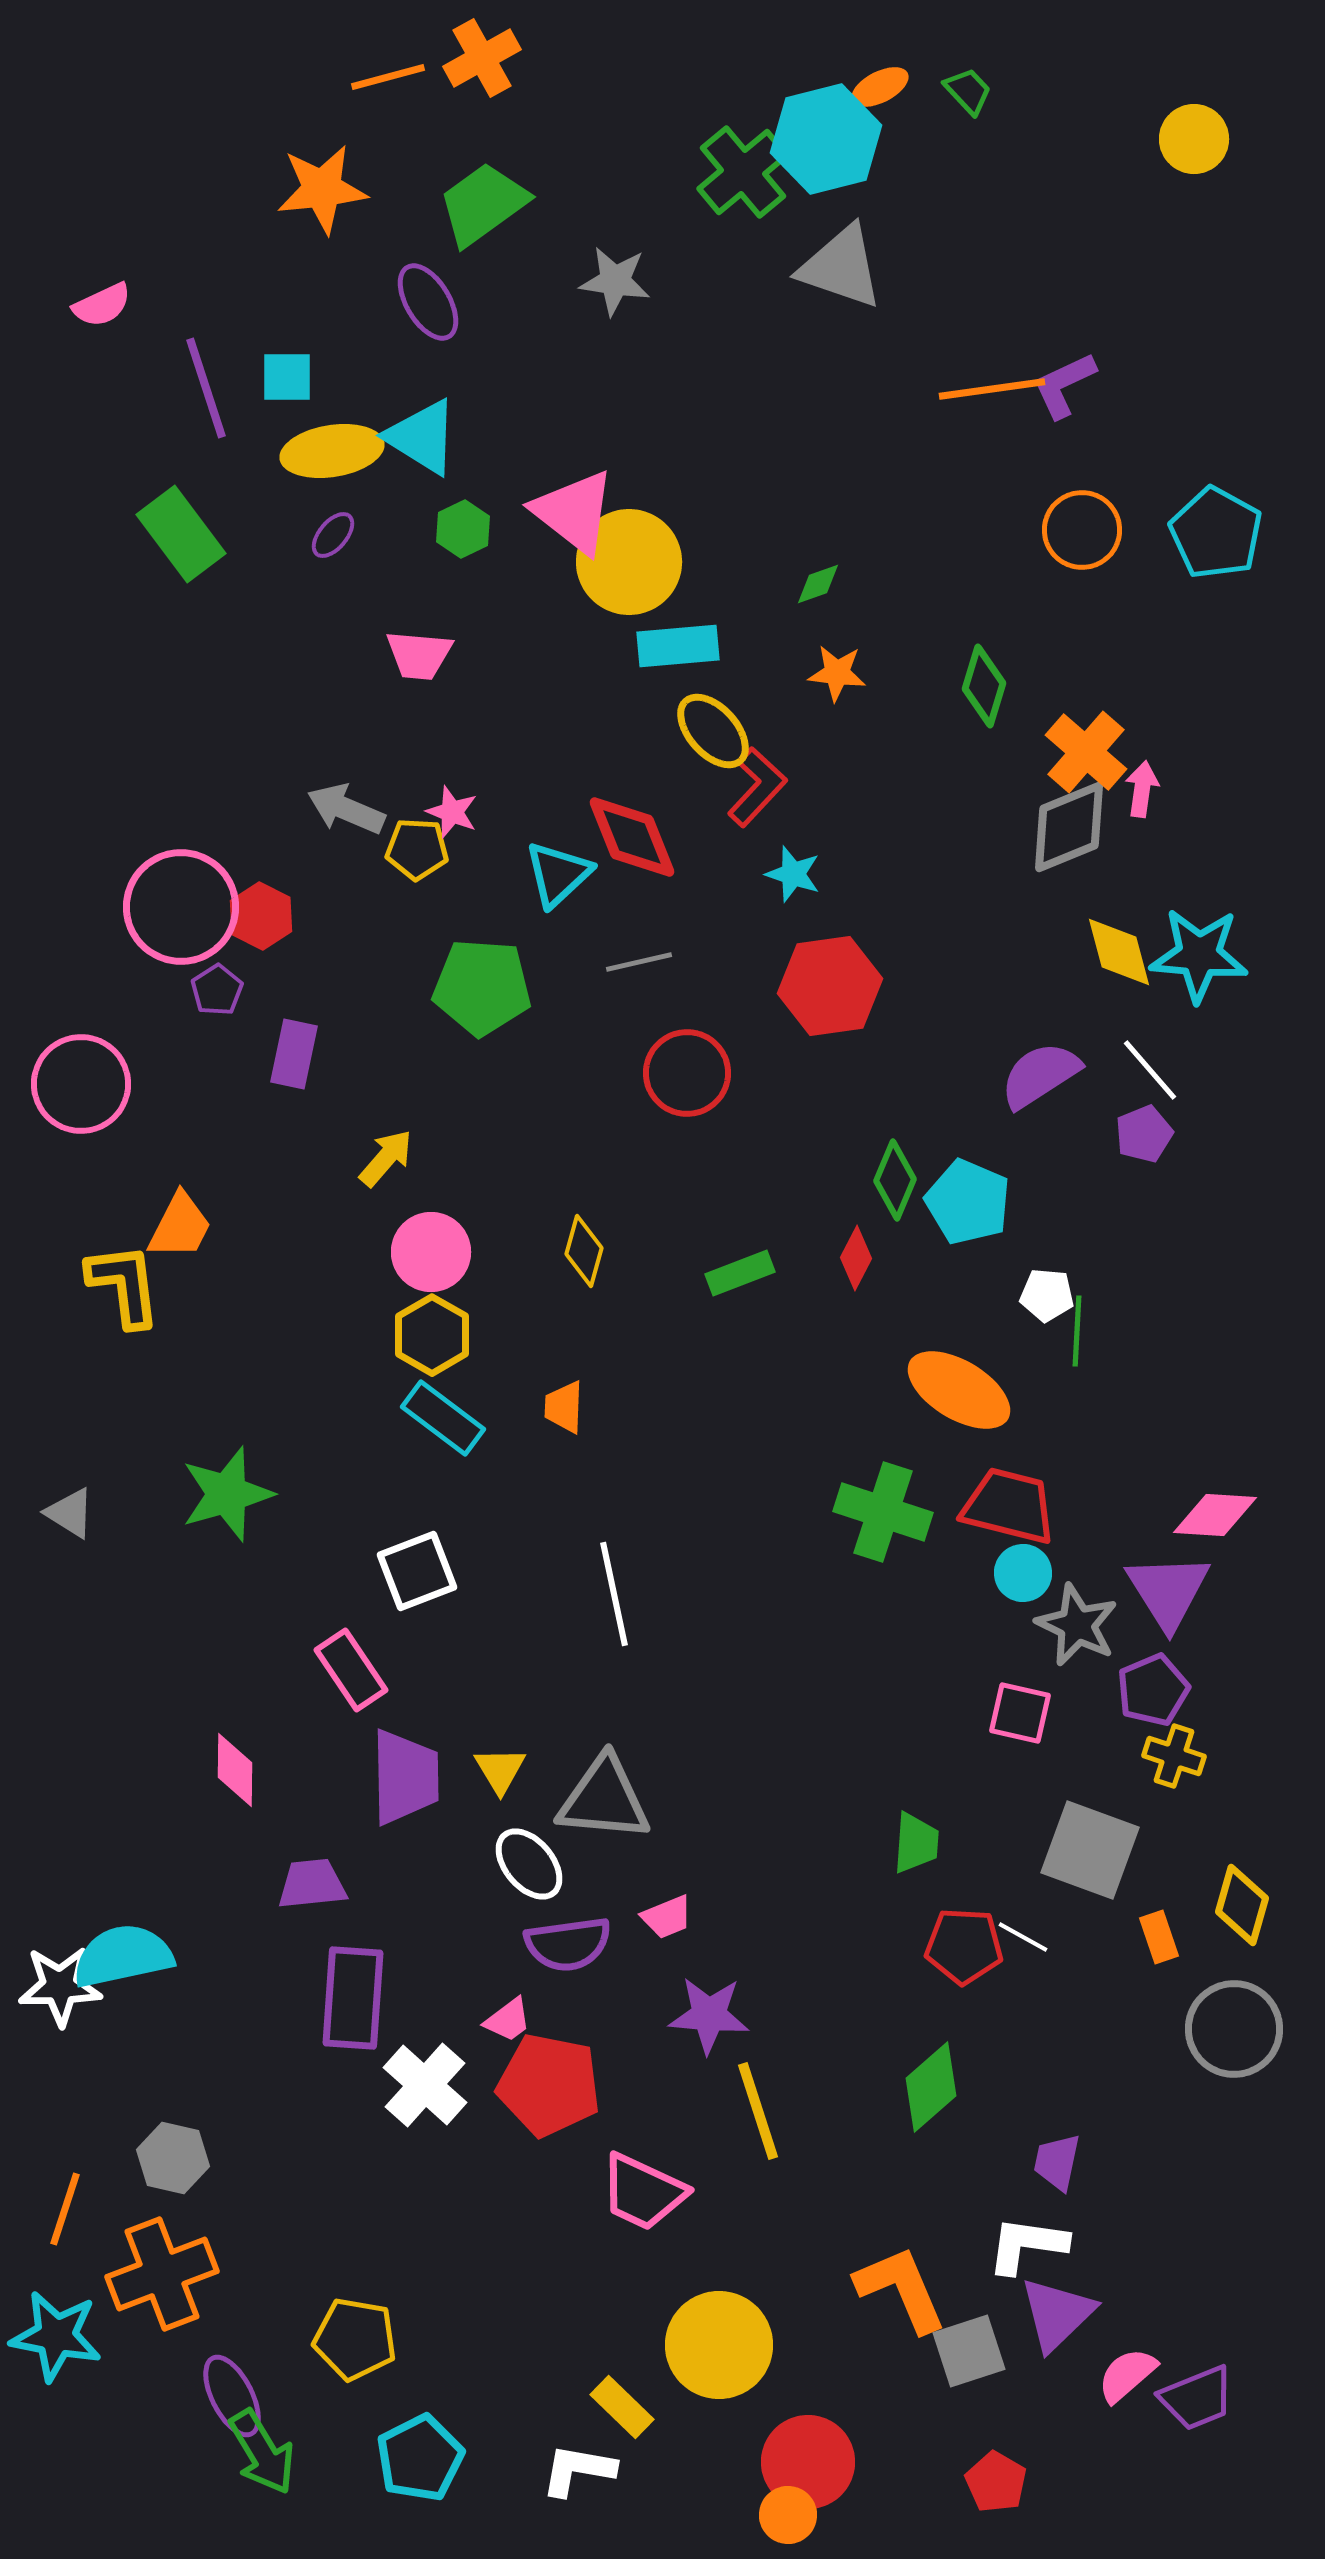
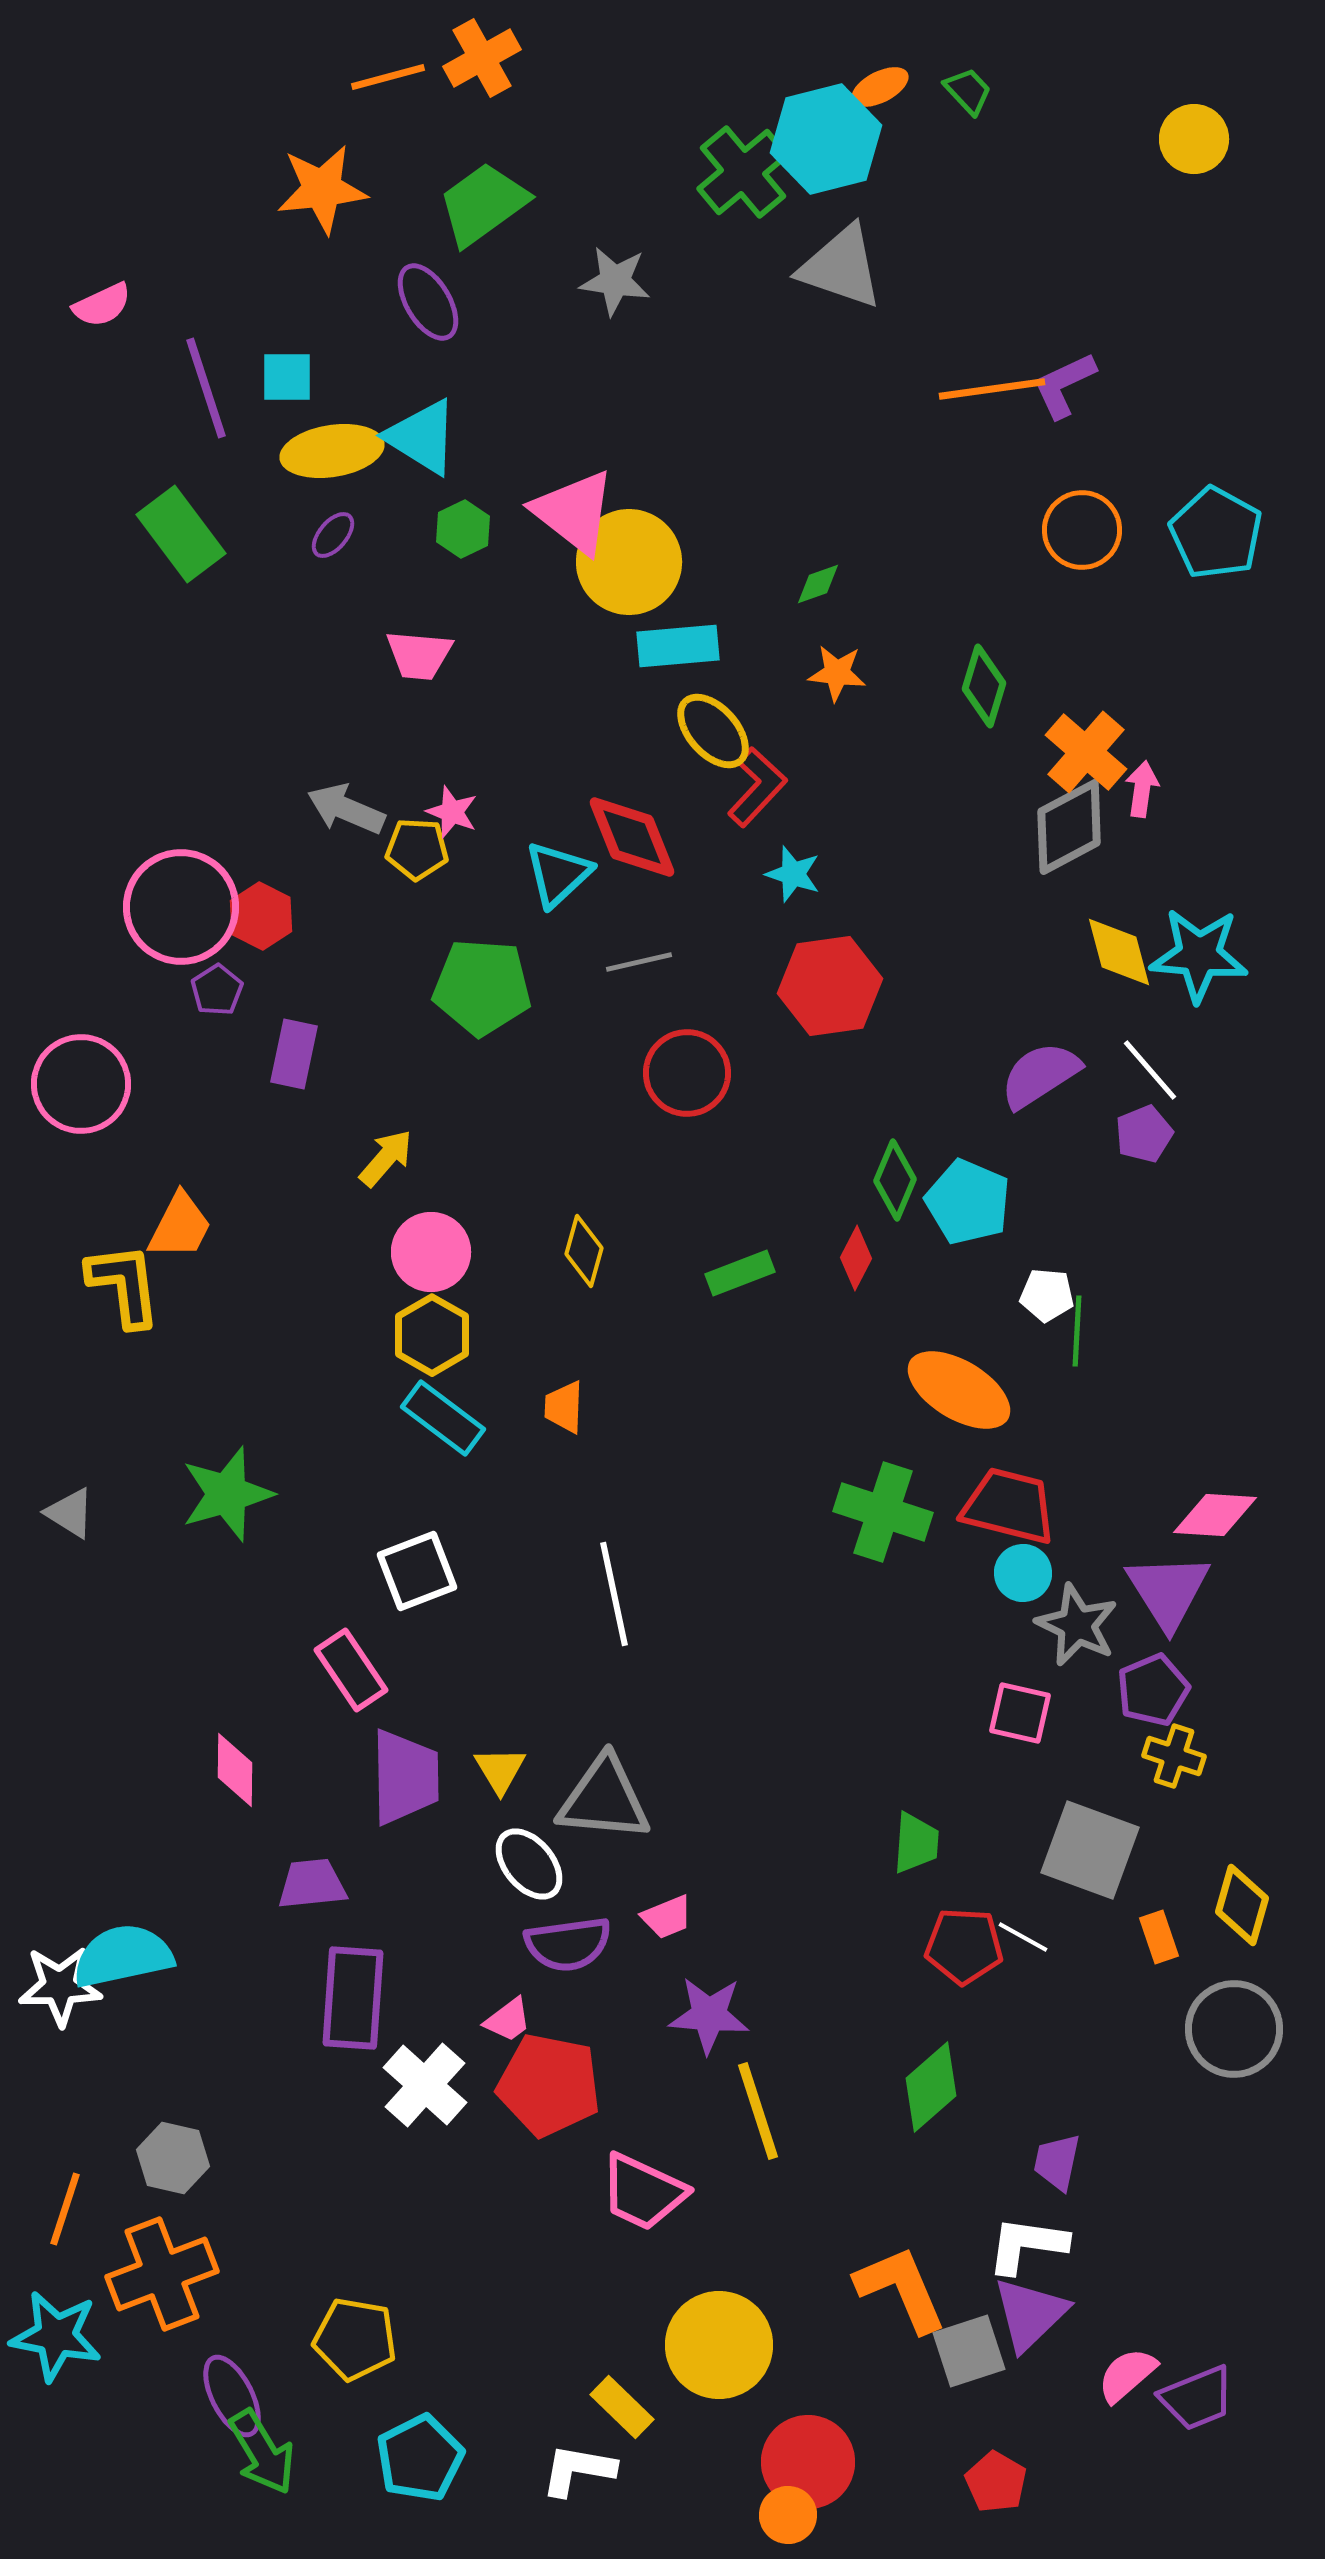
gray diamond at (1069, 827): rotated 6 degrees counterclockwise
purple triangle at (1057, 2314): moved 27 px left
